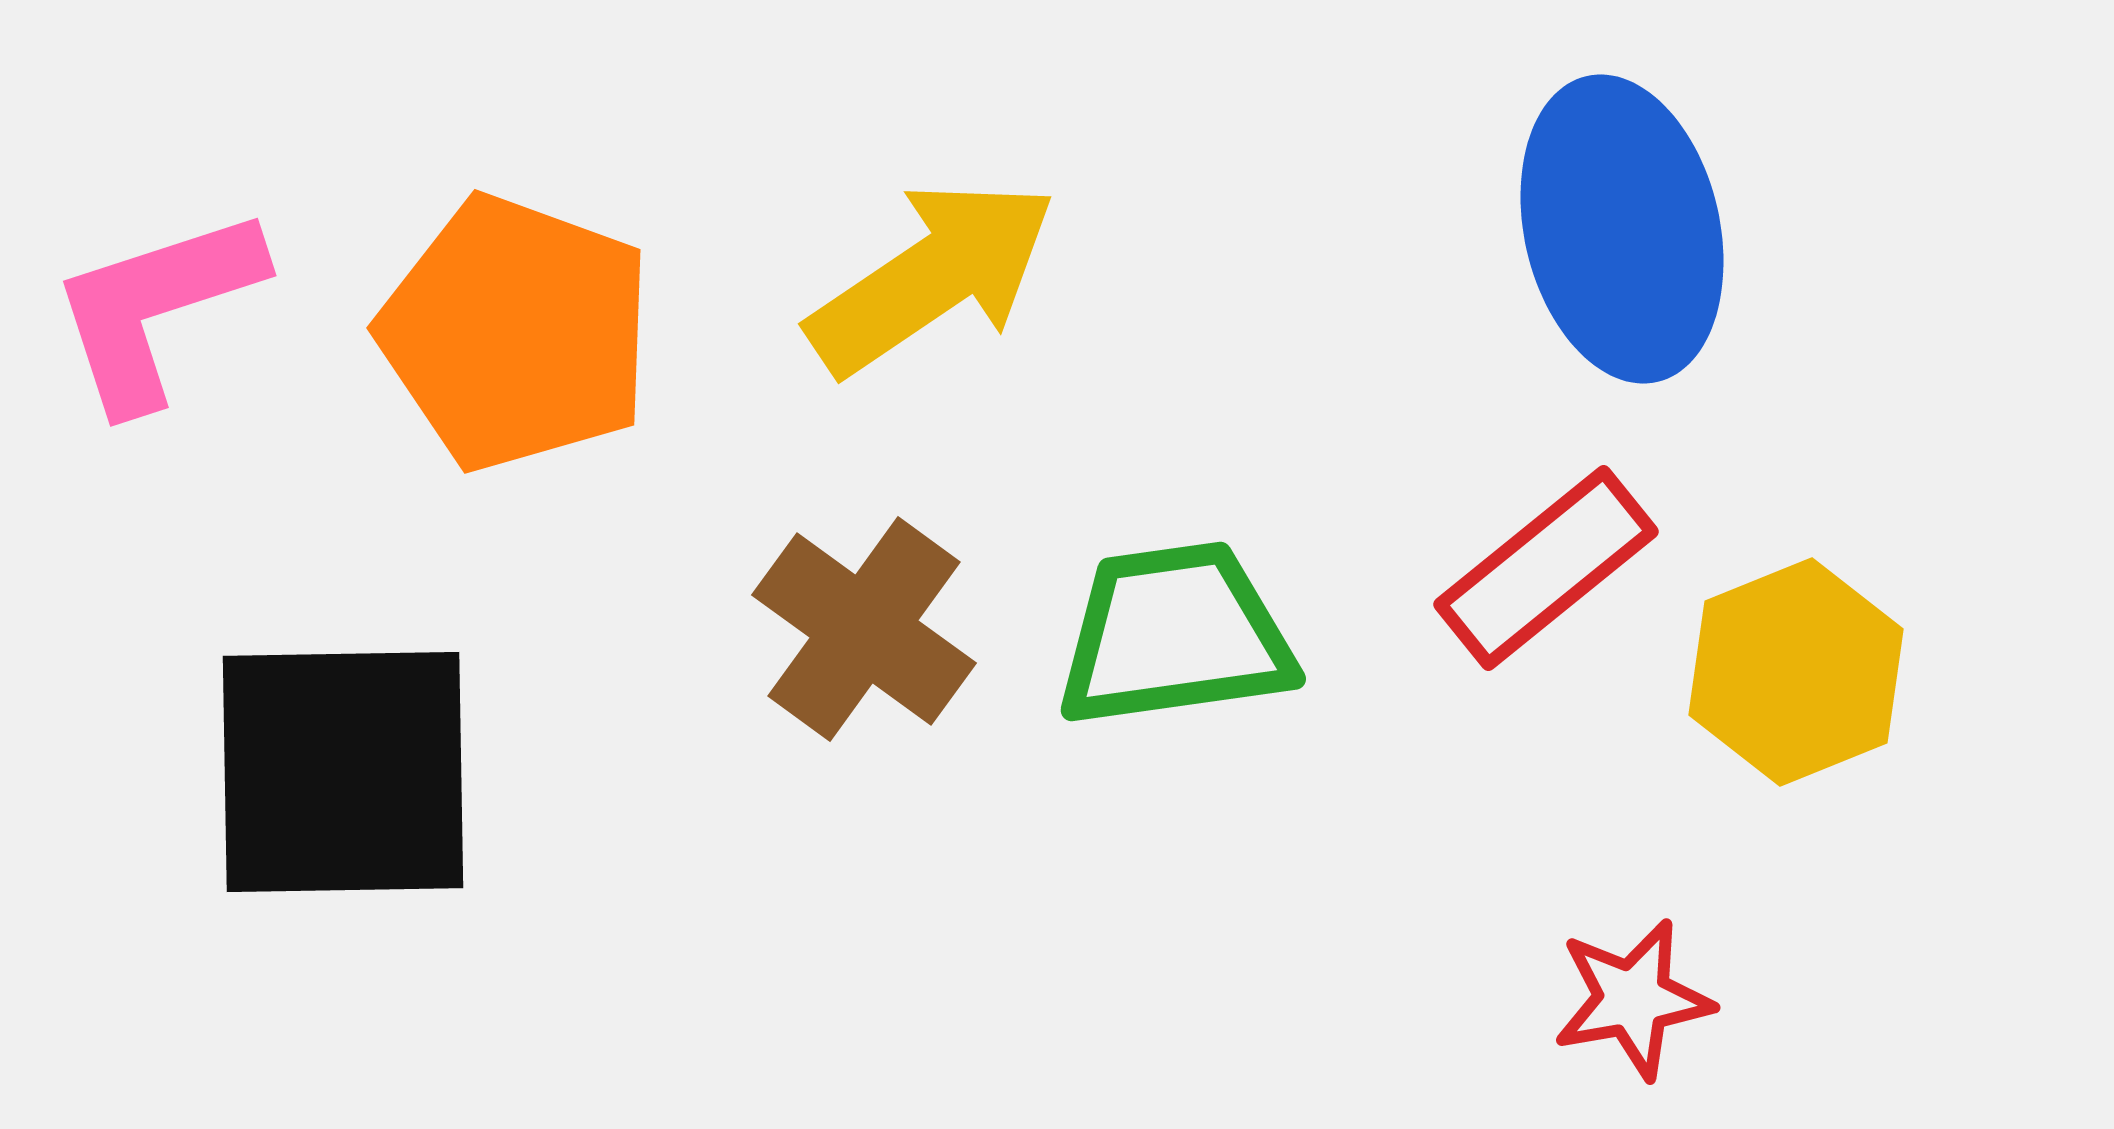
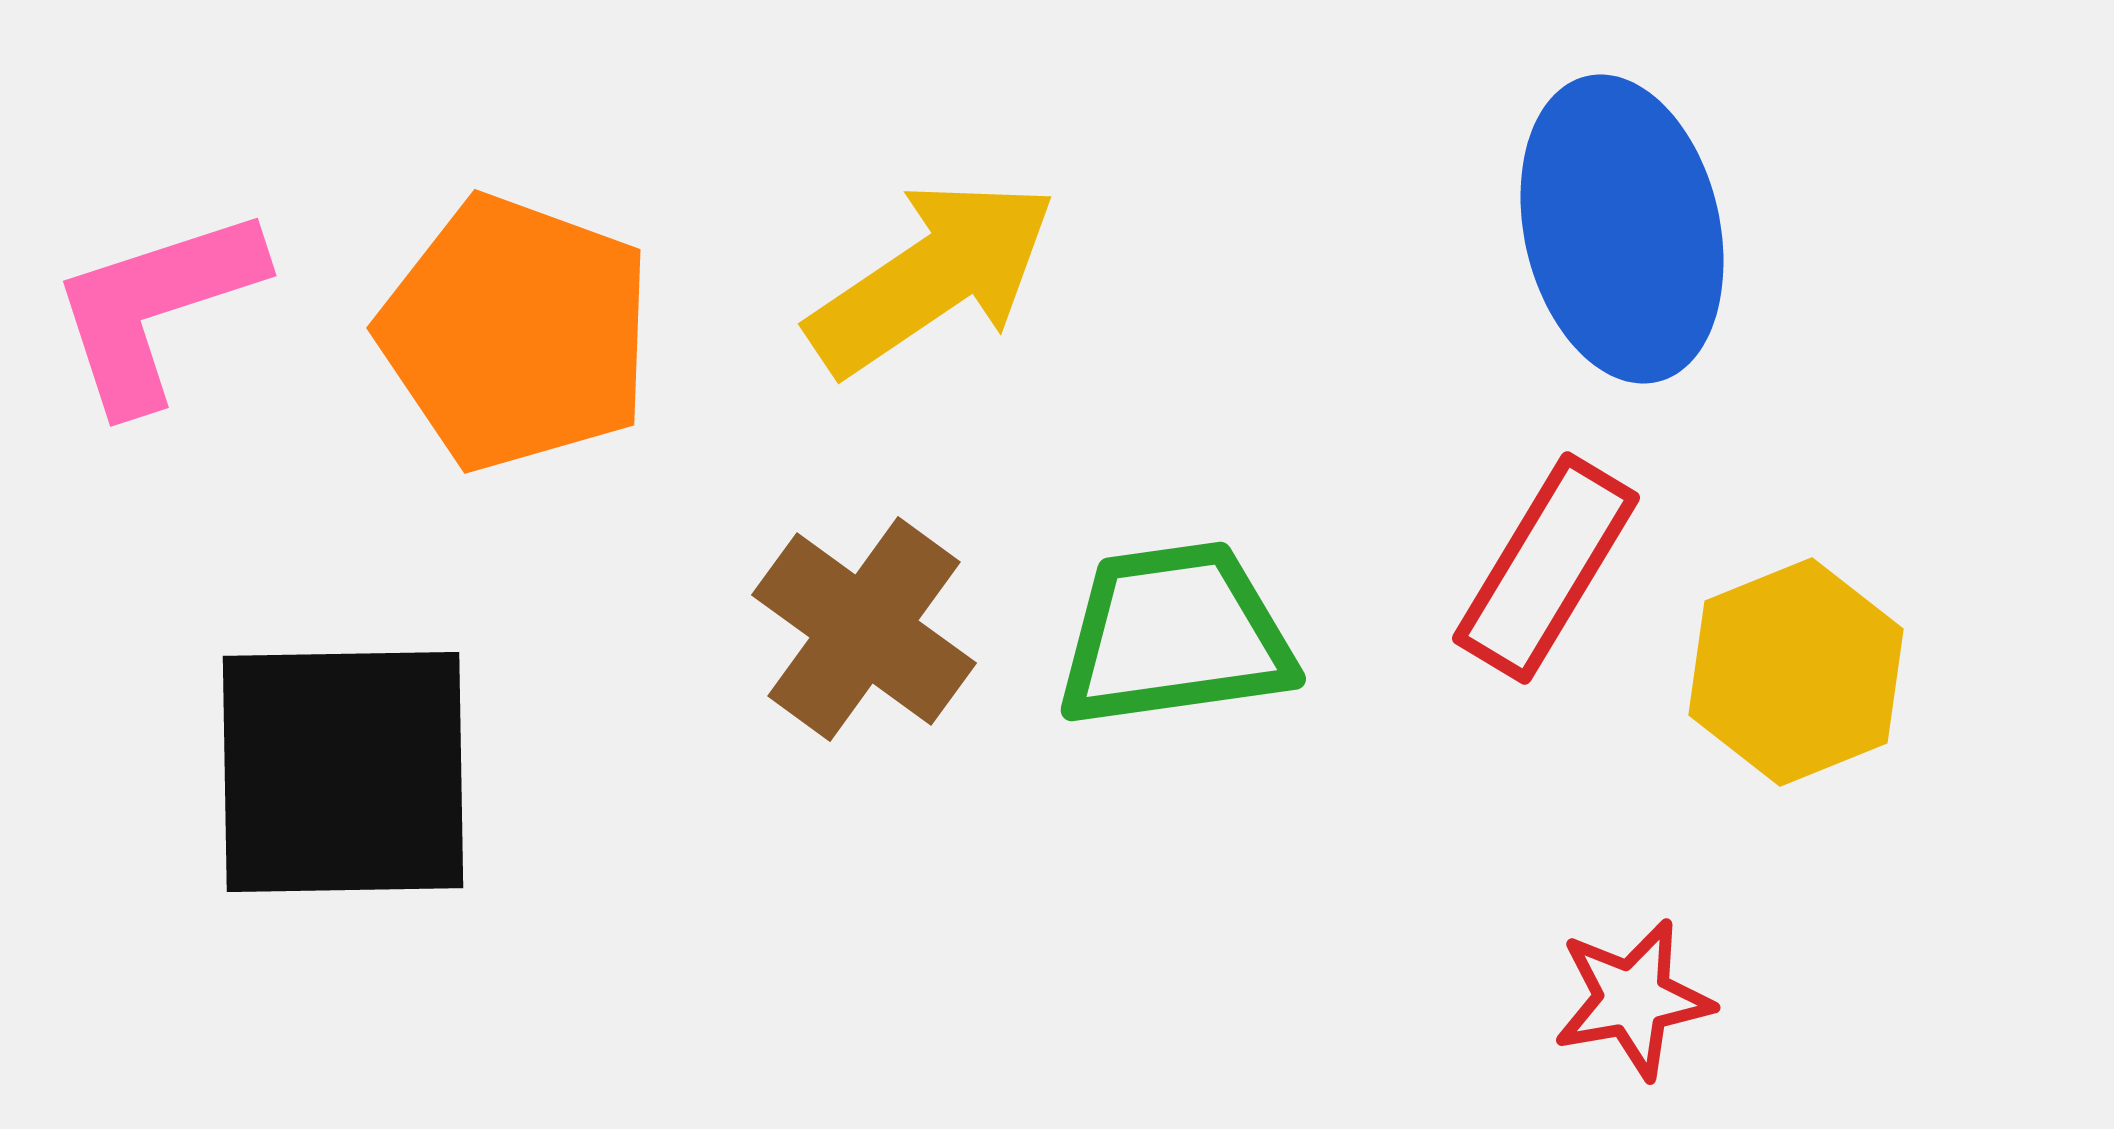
red rectangle: rotated 20 degrees counterclockwise
